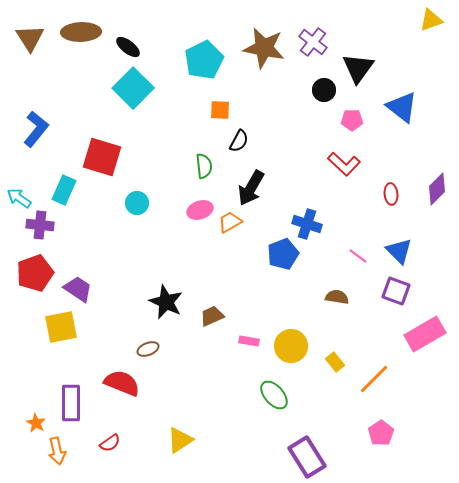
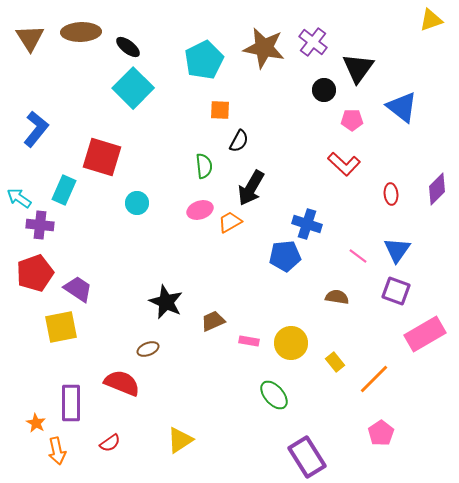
blue triangle at (399, 251): moved 2 px left, 1 px up; rotated 20 degrees clockwise
blue pentagon at (283, 254): moved 2 px right, 2 px down; rotated 16 degrees clockwise
brown trapezoid at (212, 316): moved 1 px right, 5 px down
yellow circle at (291, 346): moved 3 px up
